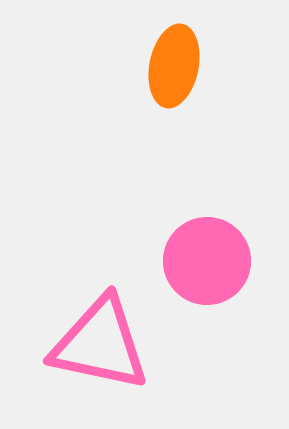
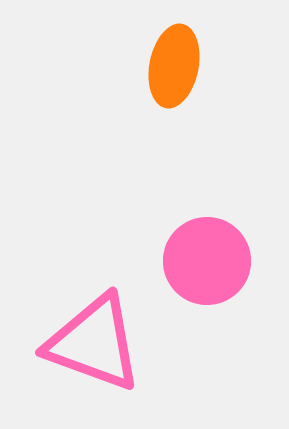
pink triangle: moved 6 px left, 1 px up; rotated 8 degrees clockwise
